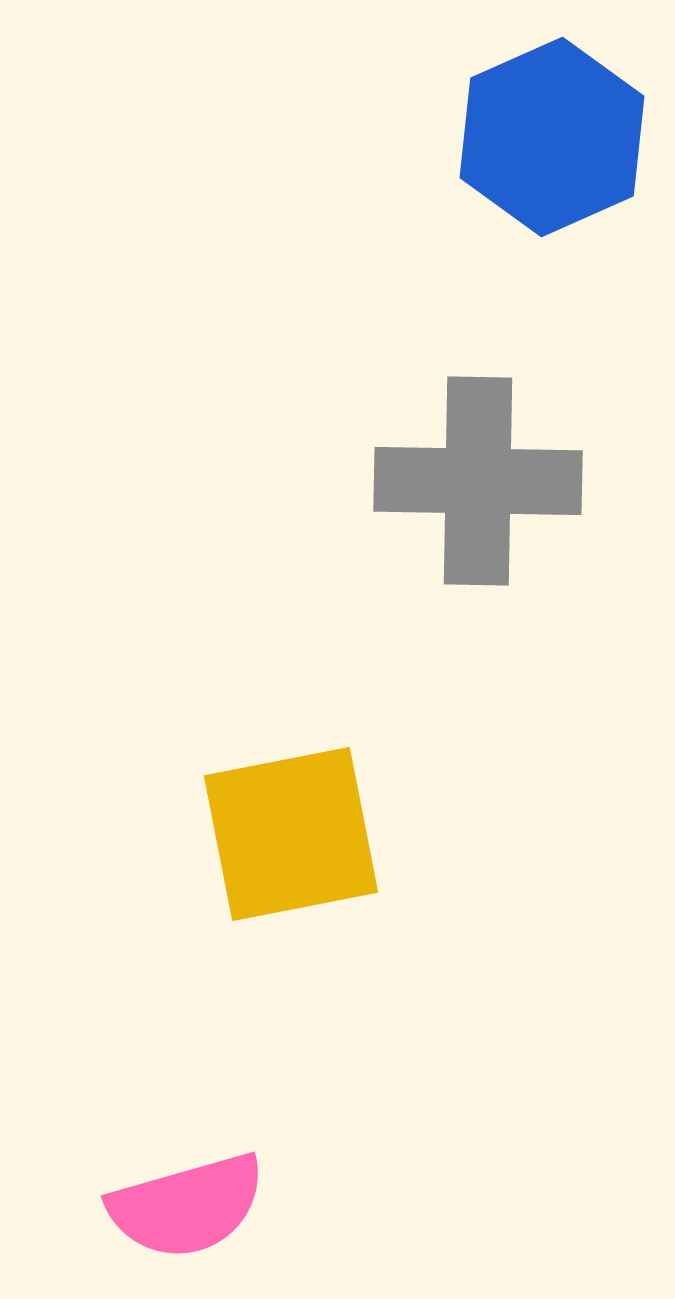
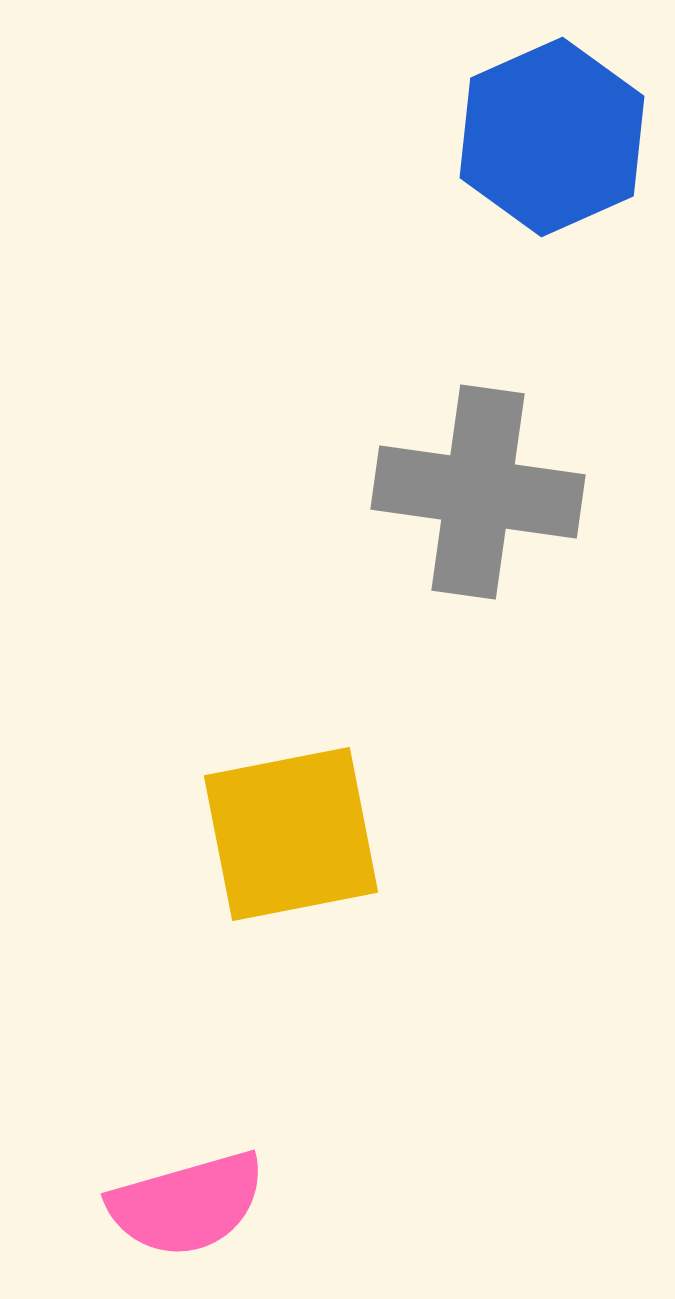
gray cross: moved 11 px down; rotated 7 degrees clockwise
pink semicircle: moved 2 px up
